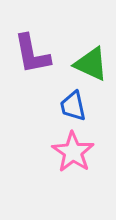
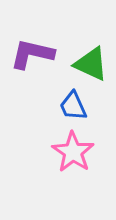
purple L-shape: rotated 114 degrees clockwise
blue trapezoid: rotated 12 degrees counterclockwise
